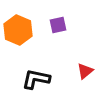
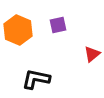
red triangle: moved 7 px right, 17 px up
